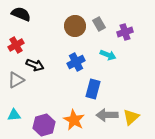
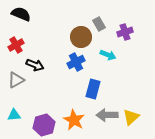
brown circle: moved 6 px right, 11 px down
